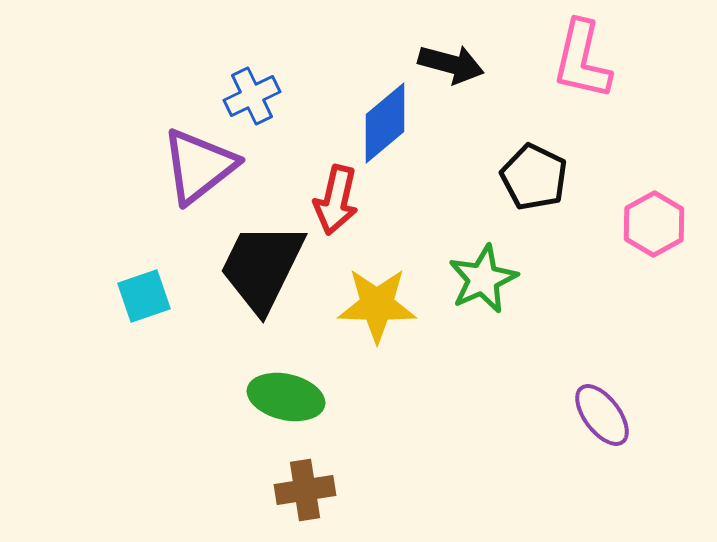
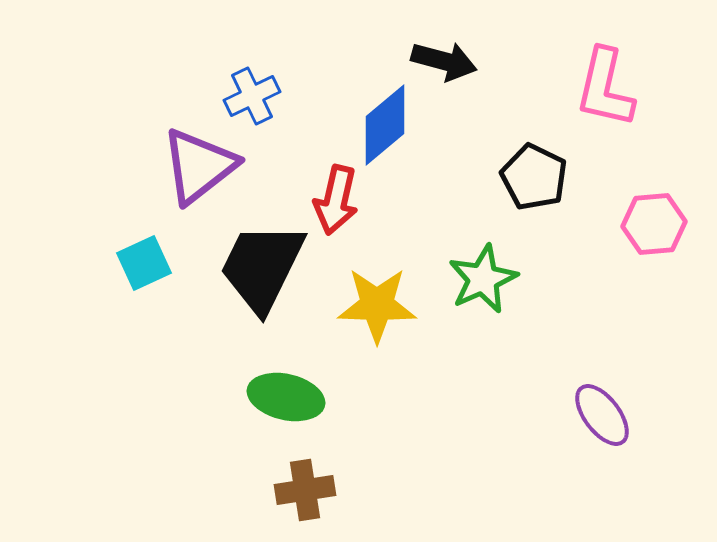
pink L-shape: moved 23 px right, 28 px down
black arrow: moved 7 px left, 3 px up
blue diamond: moved 2 px down
pink hexagon: rotated 24 degrees clockwise
cyan square: moved 33 px up; rotated 6 degrees counterclockwise
